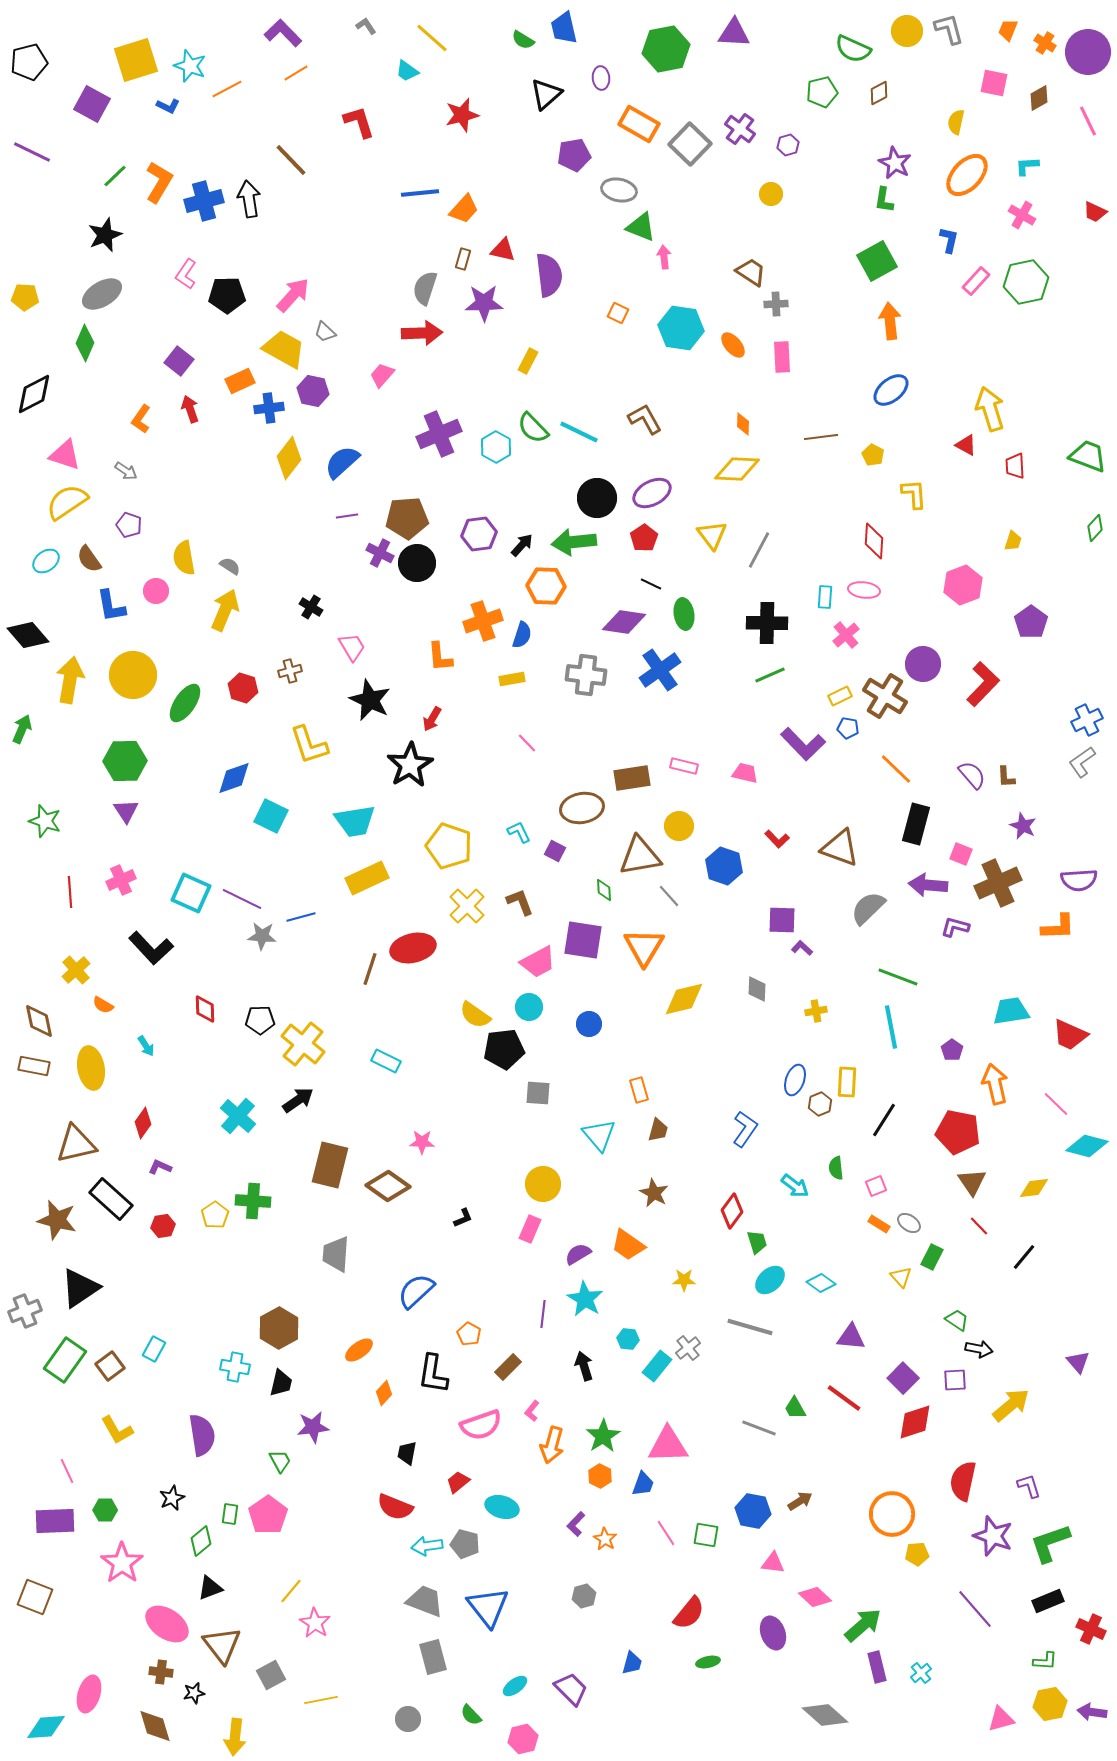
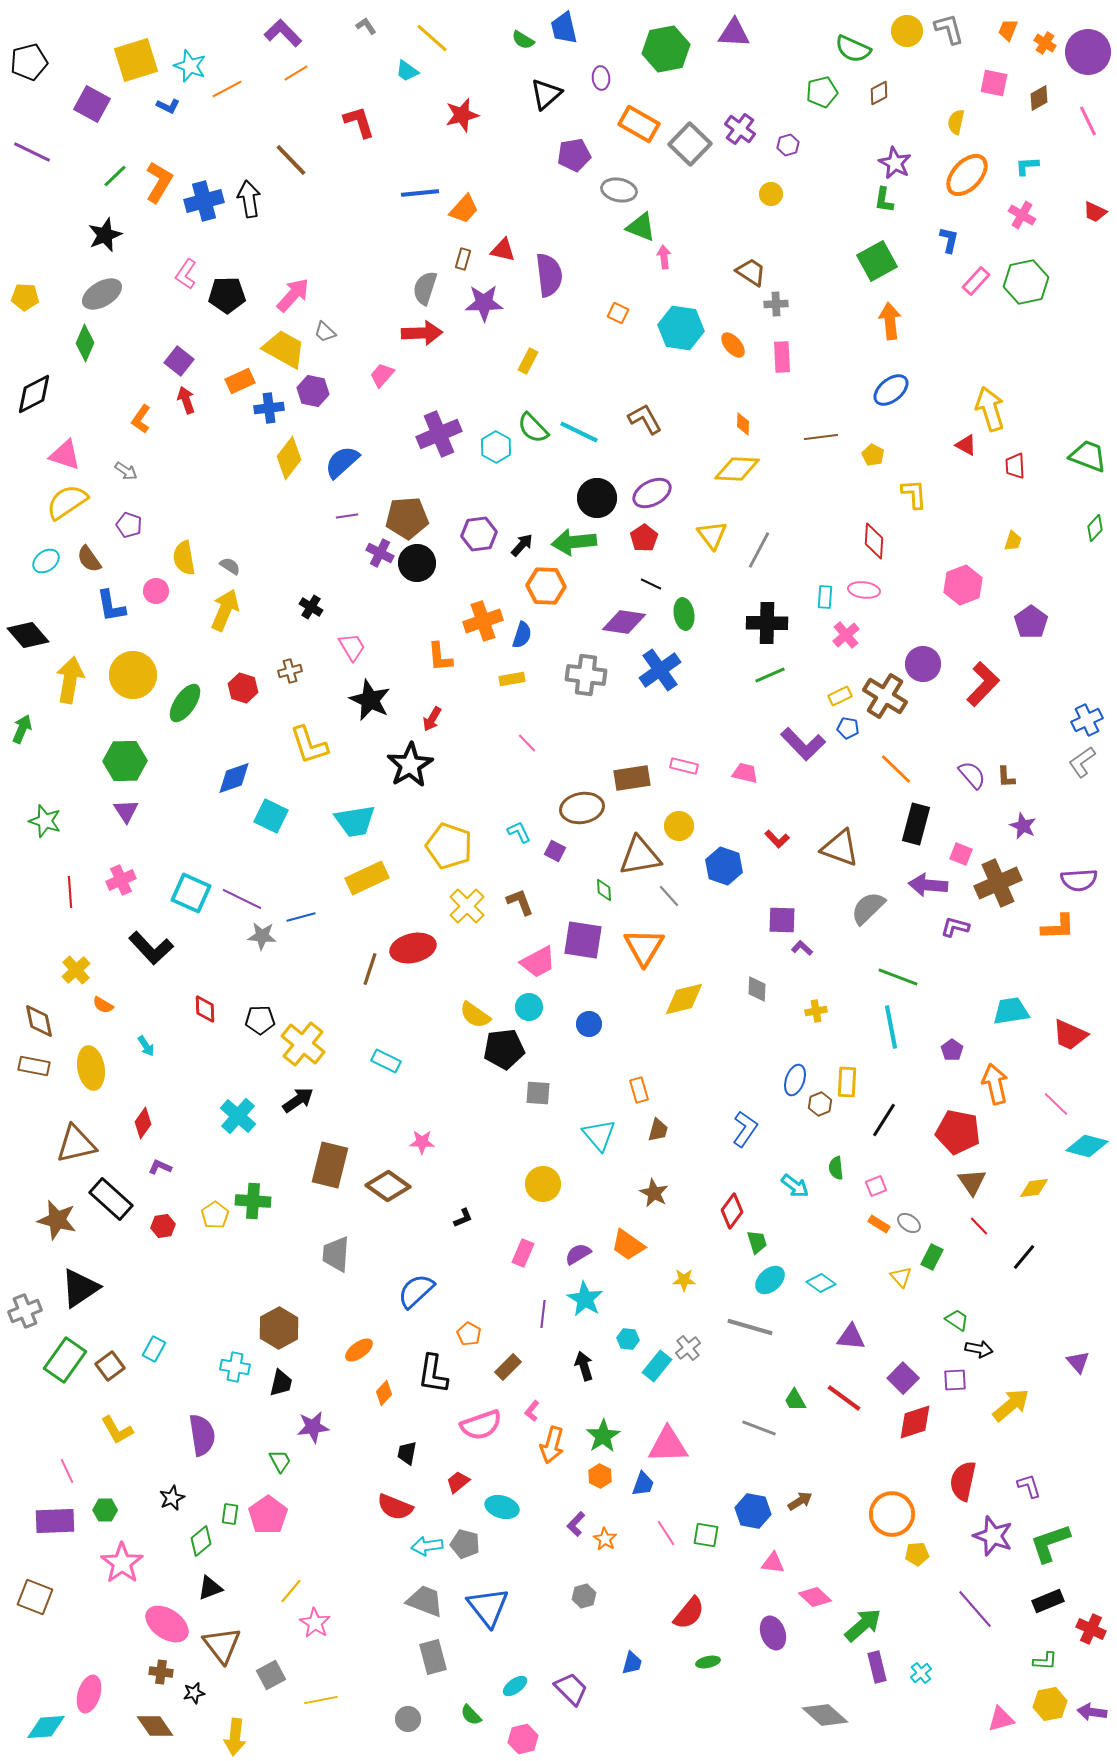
red arrow at (190, 409): moved 4 px left, 9 px up
pink rectangle at (530, 1229): moved 7 px left, 24 px down
green trapezoid at (795, 1408): moved 8 px up
brown diamond at (155, 1726): rotated 18 degrees counterclockwise
